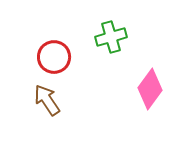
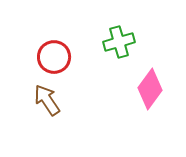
green cross: moved 8 px right, 5 px down
